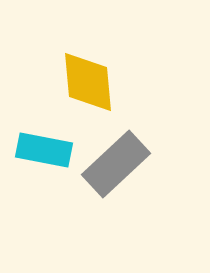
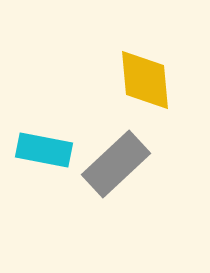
yellow diamond: moved 57 px right, 2 px up
